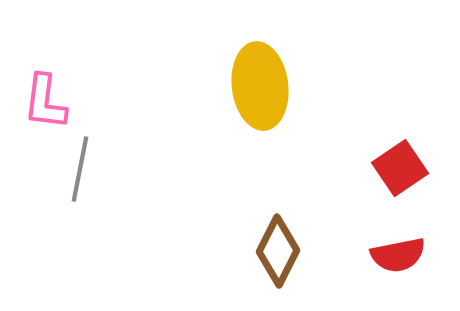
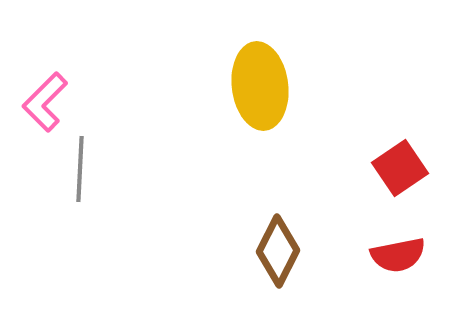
pink L-shape: rotated 38 degrees clockwise
gray line: rotated 8 degrees counterclockwise
